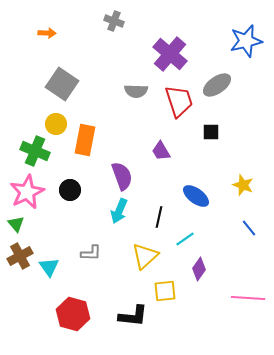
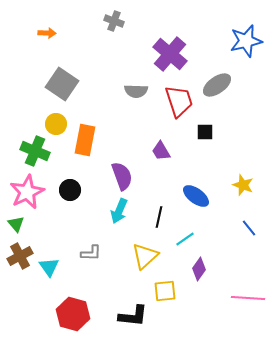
black square: moved 6 px left
